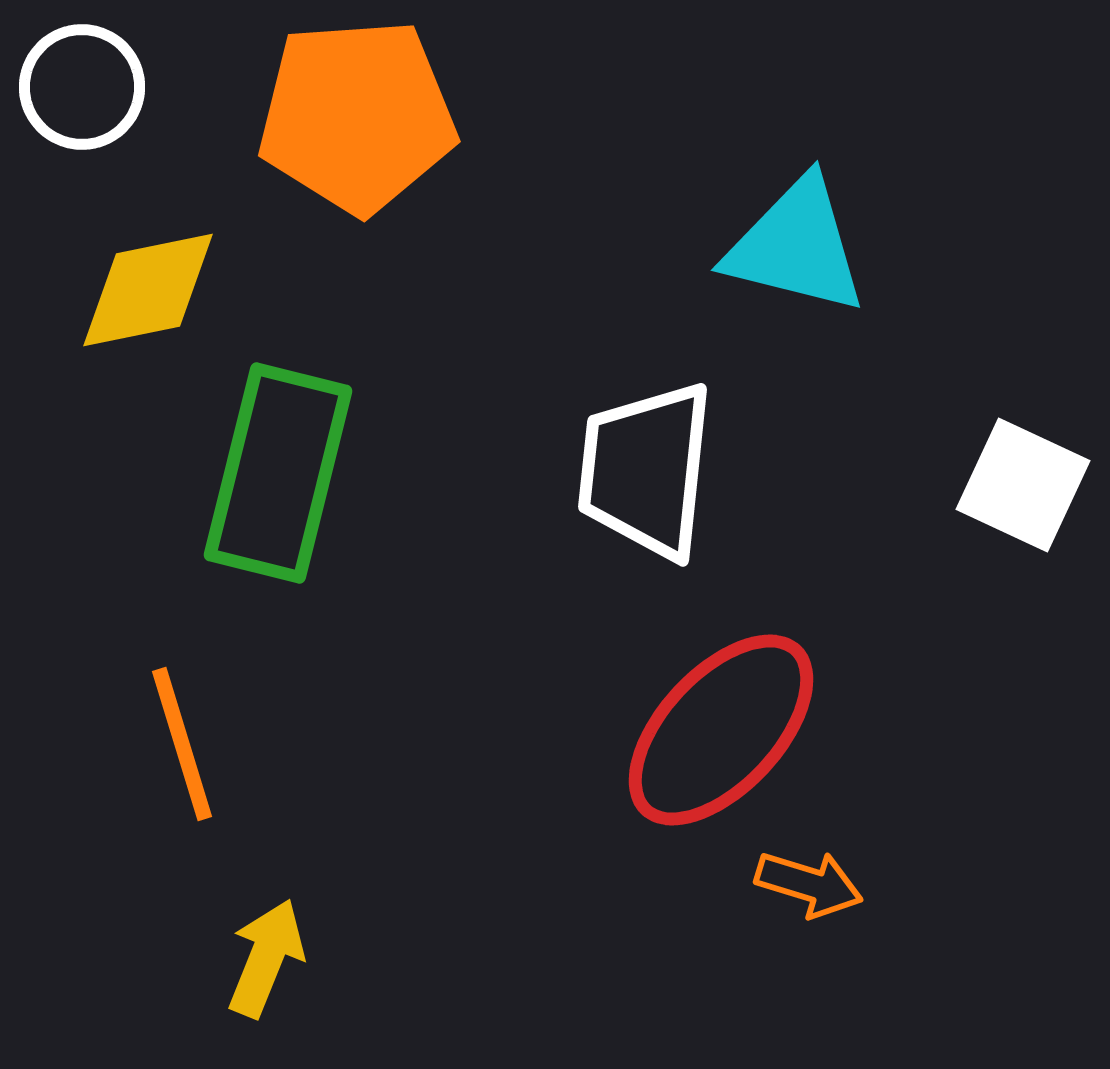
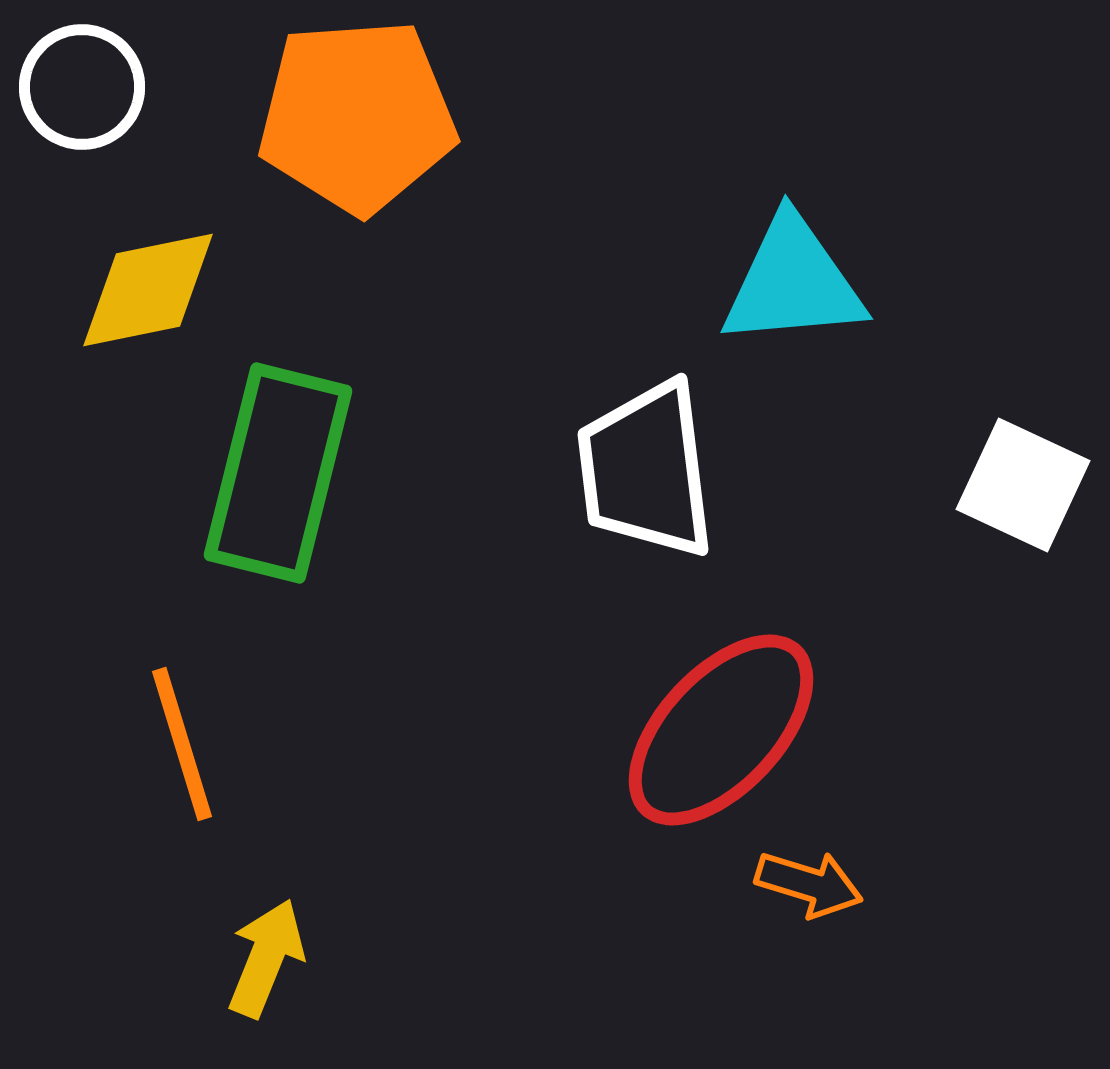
cyan triangle: moved 3 px left, 36 px down; rotated 19 degrees counterclockwise
white trapezoid: rotated 13 degrees counterclockwise
